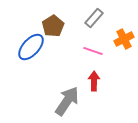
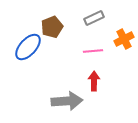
gray rectangle: rotated 24 degrees clockwise
brown pentagon: moved 1 px left, 1 px down; rotated 10 degrees clockwise
blue ellipse: moved 3 px left
pink line: rotated 24 degrees counterclockwise
gray arrow: rotated 52 degrees clockwise
